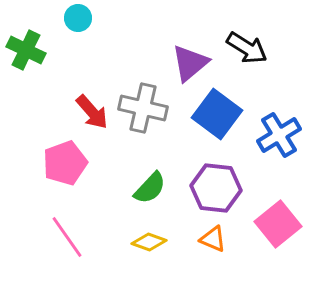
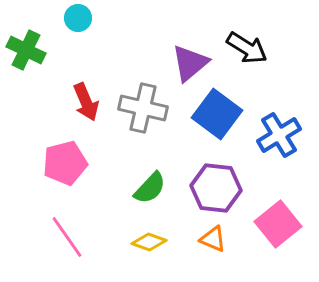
red arrow: moved 6 px left, 10 px up; rotated 18 degrees clockwise
pink pentagon: rotated 6 degrees clockwise
